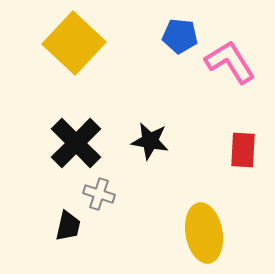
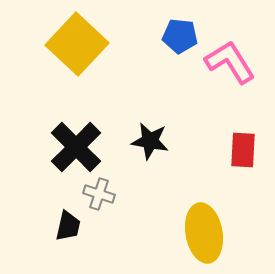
yellow square: moved 3 px right, 1 px down
black cross: moved 4 px down
